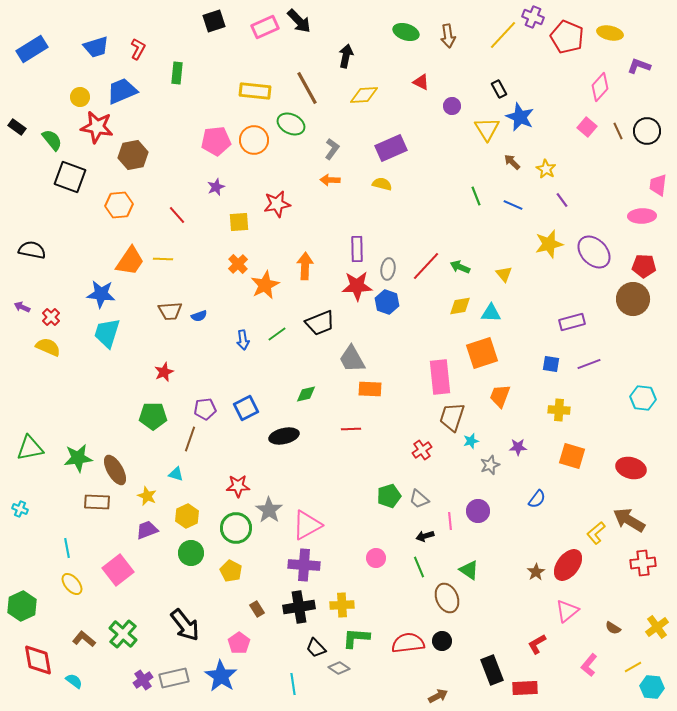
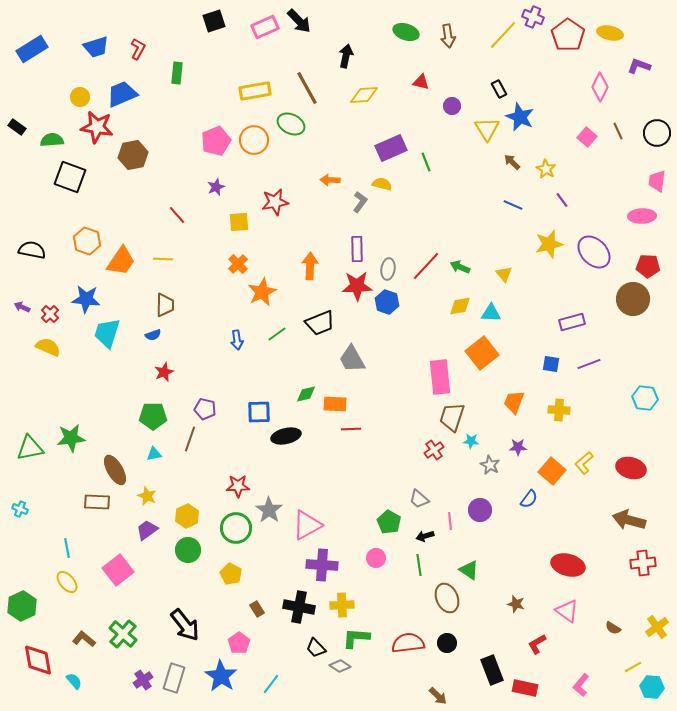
red pentagon at (567, 37): moved 1 px right, 2 px up; rotated 12 degrees clockwise
red triangle at (421, 82): rotated 12 degrees counterclockwise
pink diamond at (600, 87): rotated 16 degrees counterclockwise
blue trapezoid at (122, 91): moved 3 px down
yellow rectangle at (255, 91): rotated 16 degrees counterclockwise
pink square at (587, 127): moved 10 px down
black circle at (647, 131): moved 10 px right, 2 px down
green semicircle at (52, 140): rotated 55 degrees counterclockwise
pink pentagon at (216, 141): rotated 16 degrees counterclockwise
gray L-shape at (332, 149): moved 28 px right, 53 px down
pink trapezoid at (658, 185): moved 1 px left, 4 px up
green line at (476, 196): moved 50 px left, 34 px up
red star at (277, 204): moved 2 px left, 2 px up
orange hexagon at (119, 205): moved 32 px left, 36 px down; rotated 24 degrees clockwise
orange trapezoid at (130, 261): moved 9 px left
orange arrow at (305, 266): moved 5 px right
red pentagon at (644, 266): moved 4 px right
orange star at (265, 285): moved 3 px left, 7 px down
blue star at (101, 294): moved 15 px left, 5 px down
brown trapezoid at (170, 311): moved 5 px left, 6 px up; rotated 85 degrees counterclockwise
blue semicircle at (199, 316): moved 46 px left, 19 px down
red cross at (51, 317): moved 1 px left, 3 px up
blue arrow at (243, 340): moved 6 px left
orange square at (482, 353): rotated 20 degrees counterclockwise
orange rectangle at (370, 389): moved 35 px left, 15 px down
orange trapezoid at (500, 396): moved 14 px right, 6 px down
cyan hexagon at (643, 398): moved 2 px right
blue square at (246, 408): moved 13 px right, 4 px down; rotated 25 degrees clockwise
purple pentagon at (205, 409): rotated 20 degrees clockwise
black ellipse at (284, 436): moved 2 px right
cyan star at (471, 441): rotated 21 degrees clockwise
red cross at (422, 450): moved 12 px right
orange square at (572, 456): moved 20 px left, 15 px down; rotated 24 degrees clockwise
green star at (78, 458): moved 7 px left, 20 px up
gray star at (490, 465): rotated 24 degrees counterclockwise
cyan triangle at (176, 474): moved 22 px left, 20 px up; rotated 28 degrees counterclockwise
green pentagon at (389, 496): moved 26 px down; rotated 25 degrees counterclockwise
blue semicircle at (537, 499): moved 8 px left
purple circle at (478, 511): moved 2 px right, 1 px up
brown arrow at (629, 520): rotated 16 degrees counterclockwise
purple trapezoid at (147, 530): rotated 15 degrees counterclockwise
yellow L-shape at (596, 533): moved 12 px left, 70 px up
green circle at (191, 553): moved 3 px left, 3 px up
purple cross at (304, 565): moved 18 px right
red ellipse at (568, 565): rotated 68 degrees clockwise
green line at (419, 567): moved 2 px up; rotated 15 degrees clockwise
yellow pentagon at (231, 571): moved 3 px down
brown star at (536, 572): moved 20 px left, 32 px down; rotated 24 degrees counterclockwise
yellow ellipse at (72, 584): moved 5 px left, 2 px up
black cross at (299, 607): rotated 20 degrees clockwise
pink triangle at (567, 611): rotated 45 degrees counterclockwise
black circle at (442, 641): moved 5 px right, 2 px down
pink L-shape at (589, 665): moved 8 px left, 20 px down
gray diamond at (339, 668): moved 1 px right, 2 px up
gray rectangle at (174, 678): rotated 60 degrees counterclockwise
cyan semicircle at (74, 681): rotated 12 degrees clockwise
cyan line at (293, 684): moved 22 px left; rotated 45 degrees clockwise
red rectangle at (525, 688): rotated 15 degrees clockwise
brown arrow at (438, 696): rotated 72 degrees clockwise
